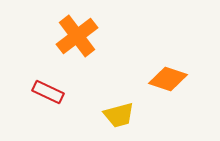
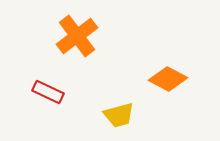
orange diamond: rotated 9 degrees clockwise
